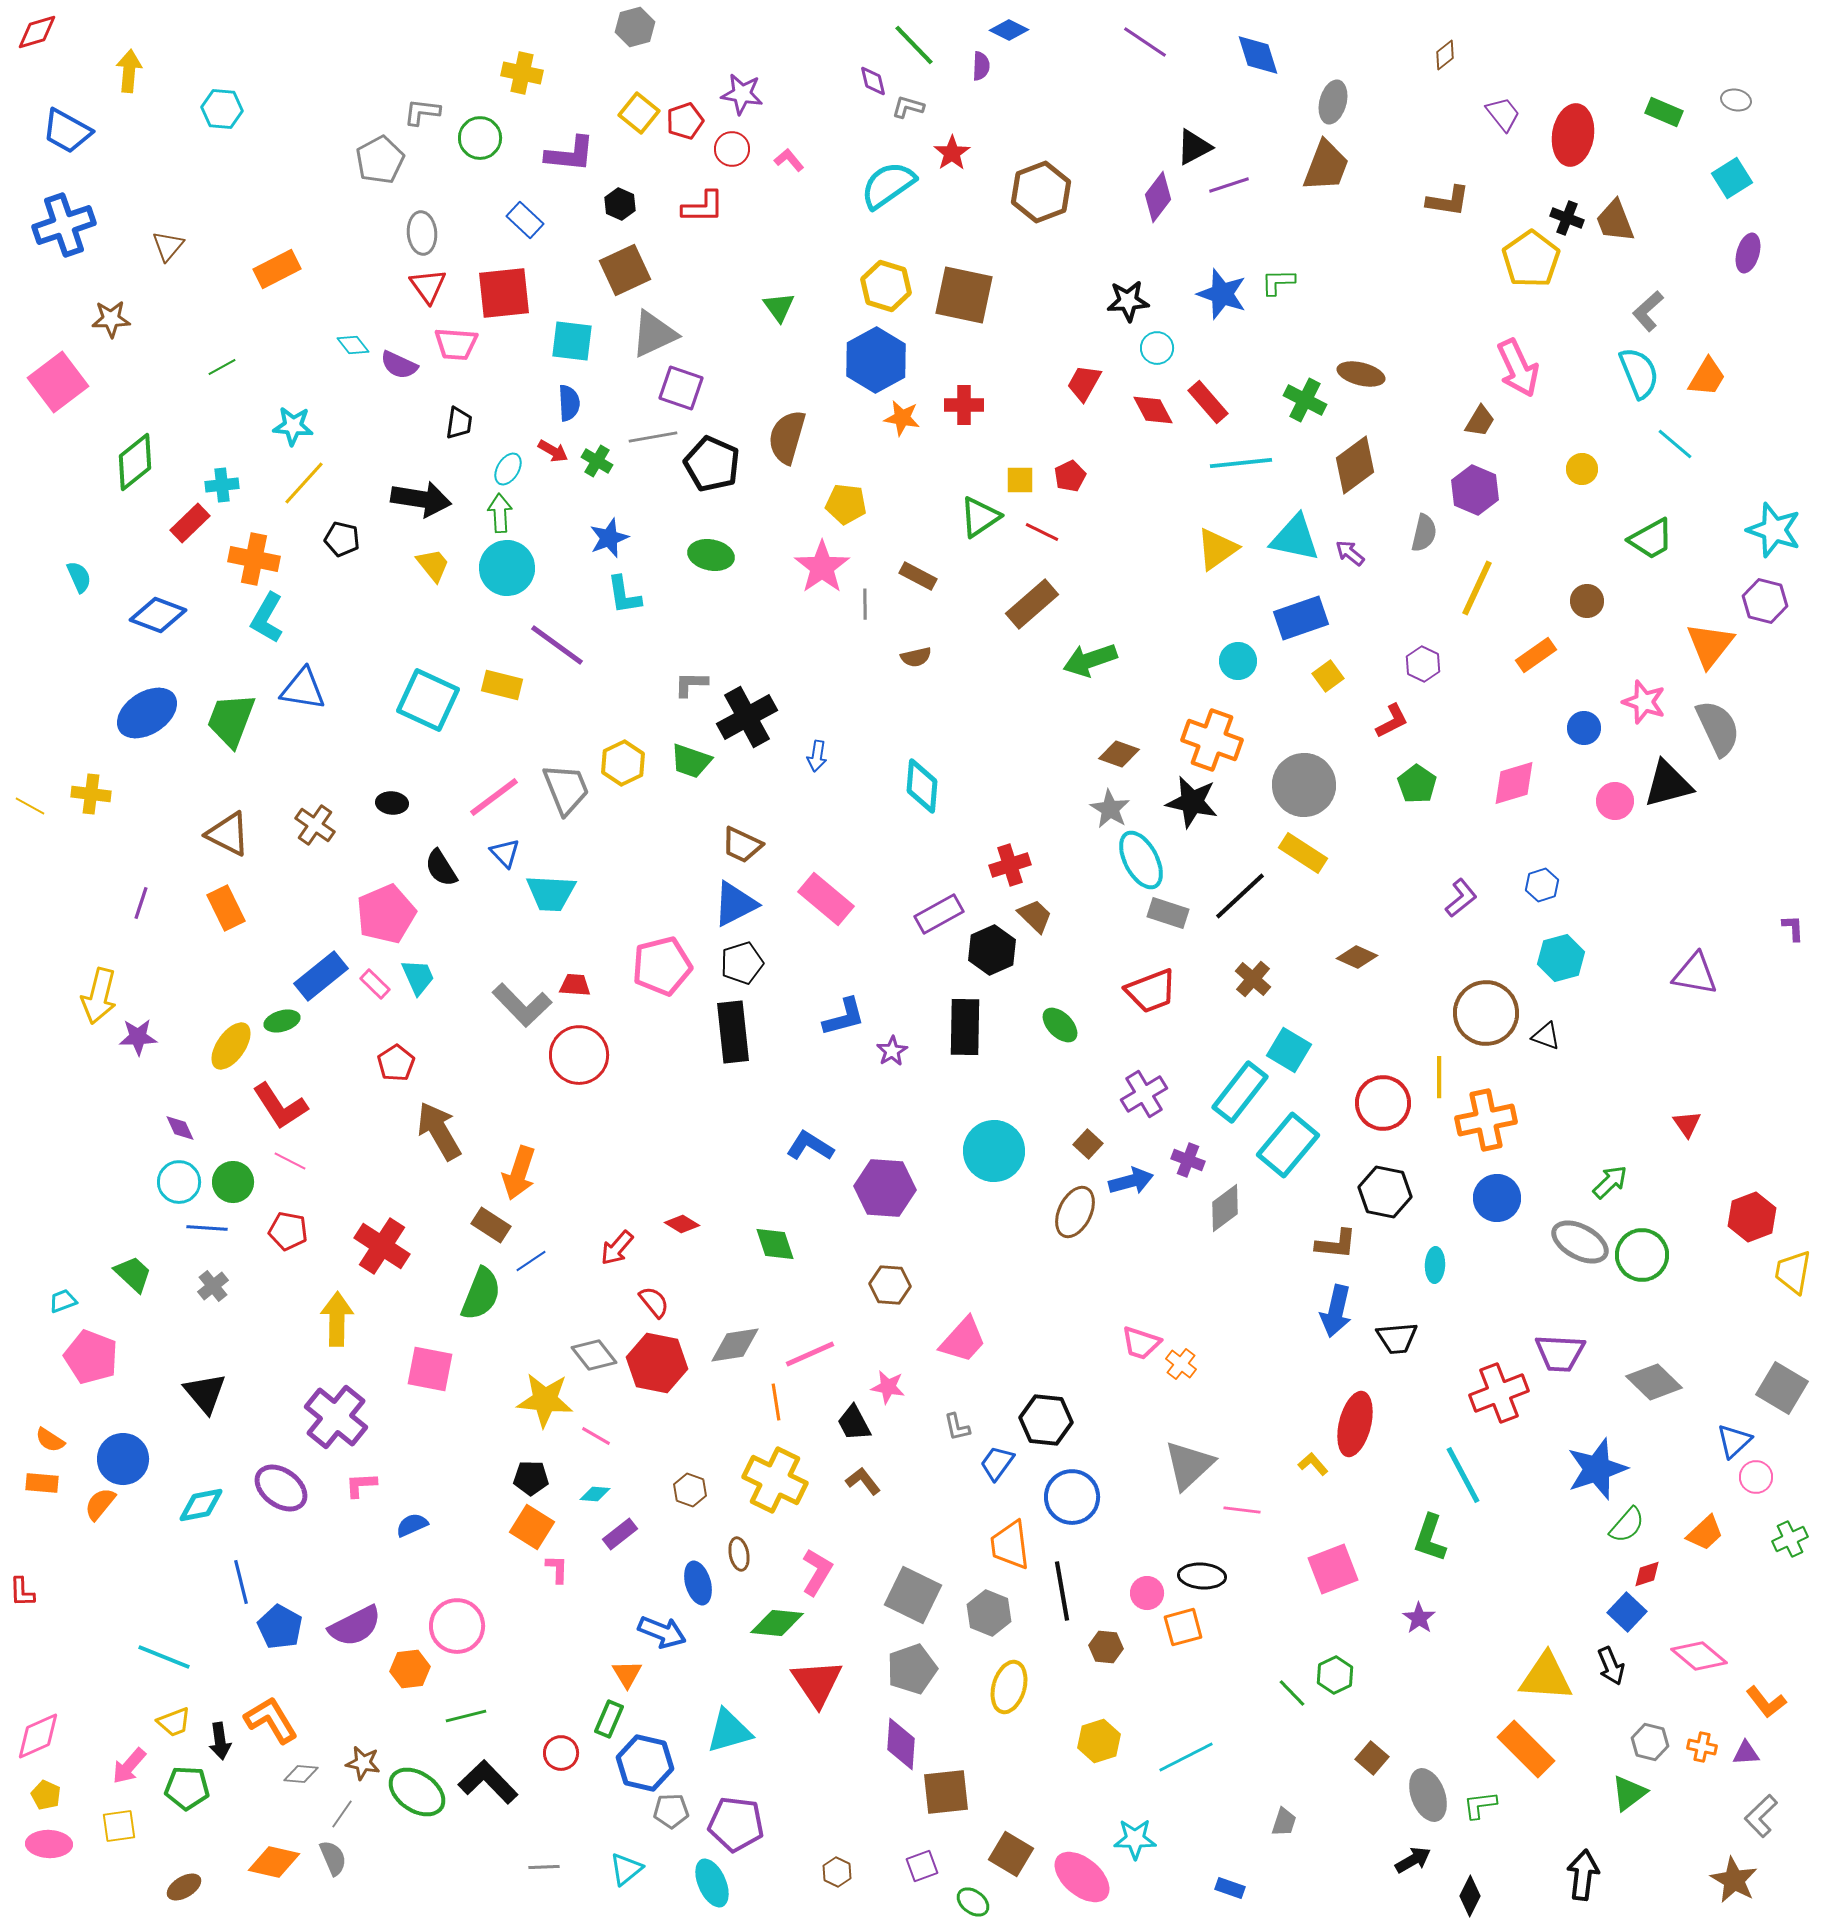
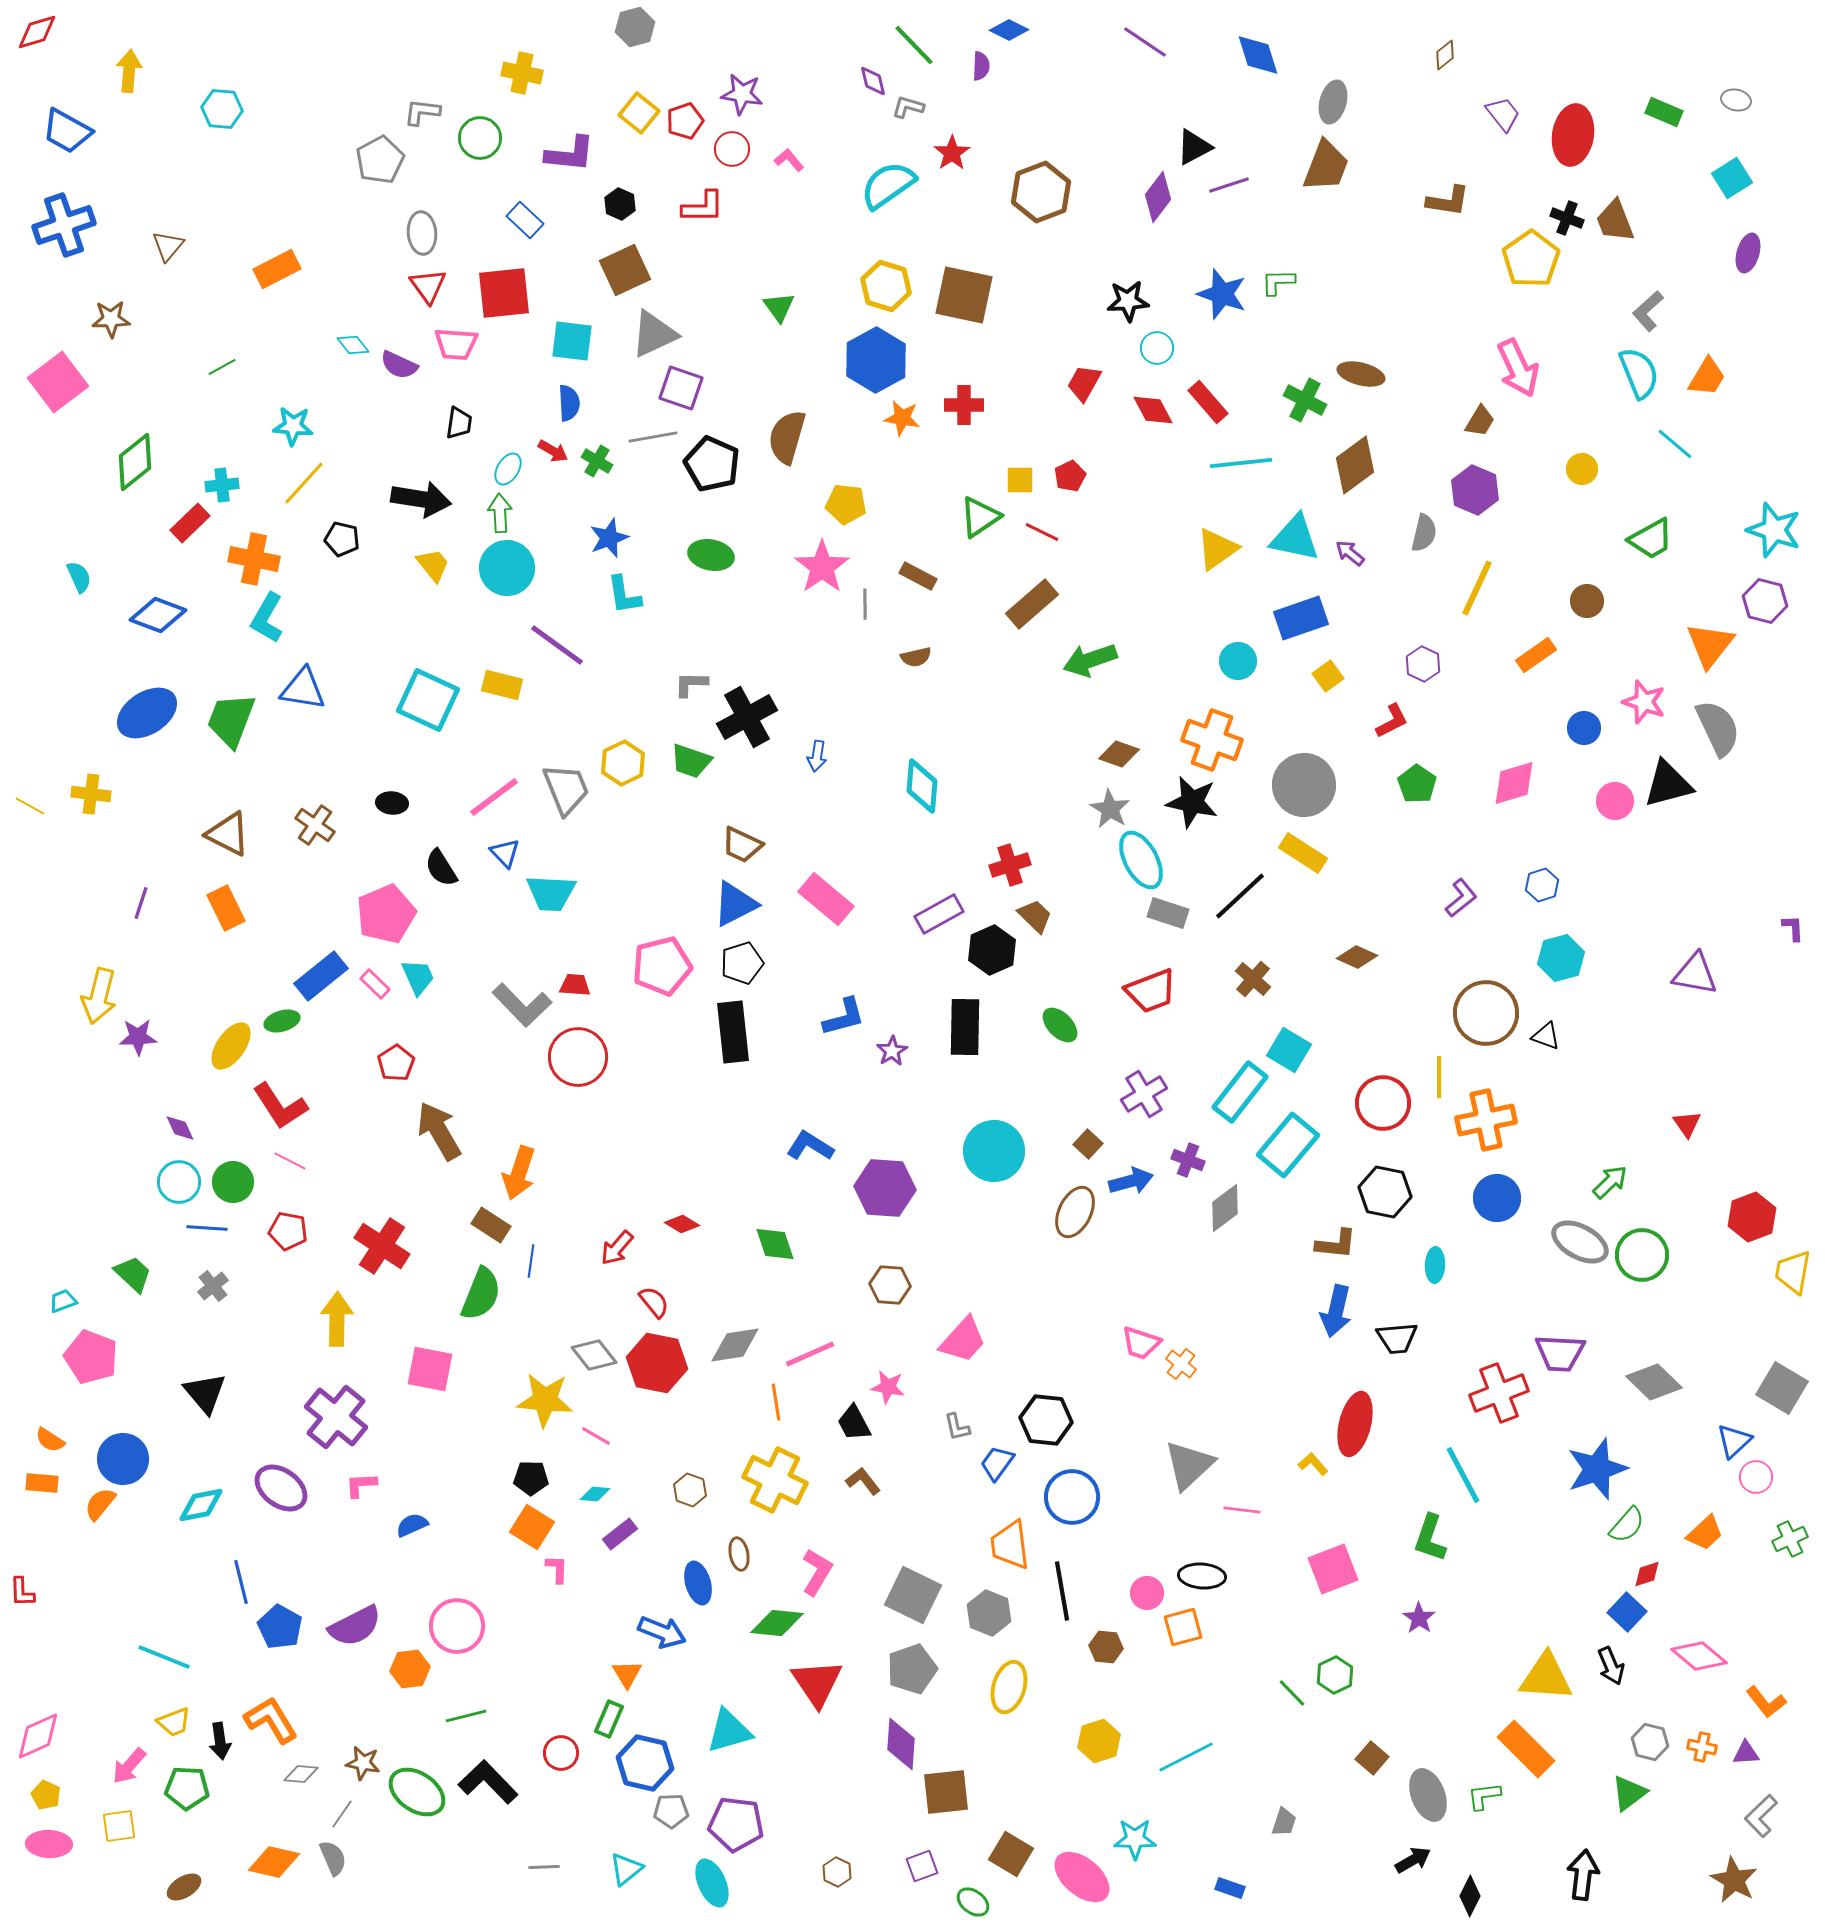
red circle at (579, 1055): moved 1 px left, 2 px down
blue line at (531, 1261): rotated 48 degrees counterclockwise
green L-shape at (1480, 1805): moved 4 px right, 9 px up
